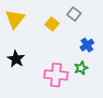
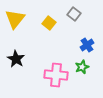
yellow square: moved 3 px left, 1 px up
green star: moved 1 px right, 1 px up
